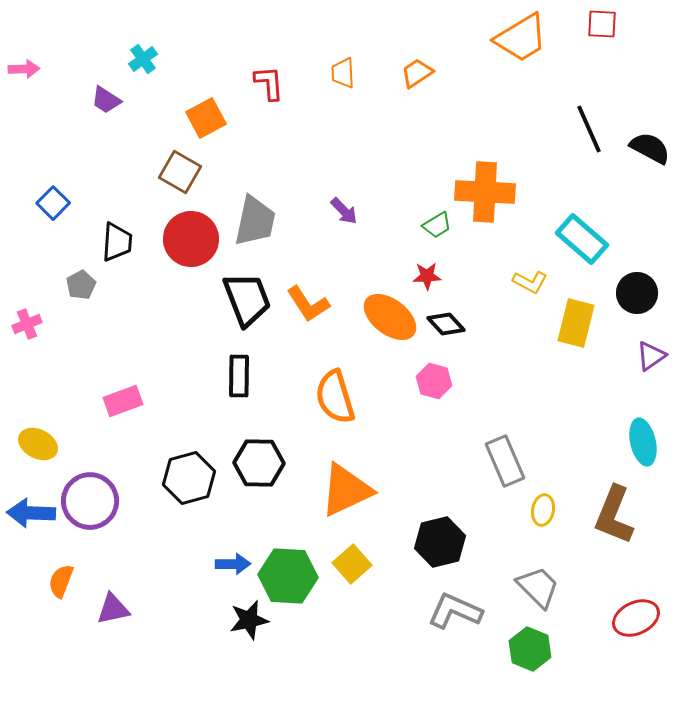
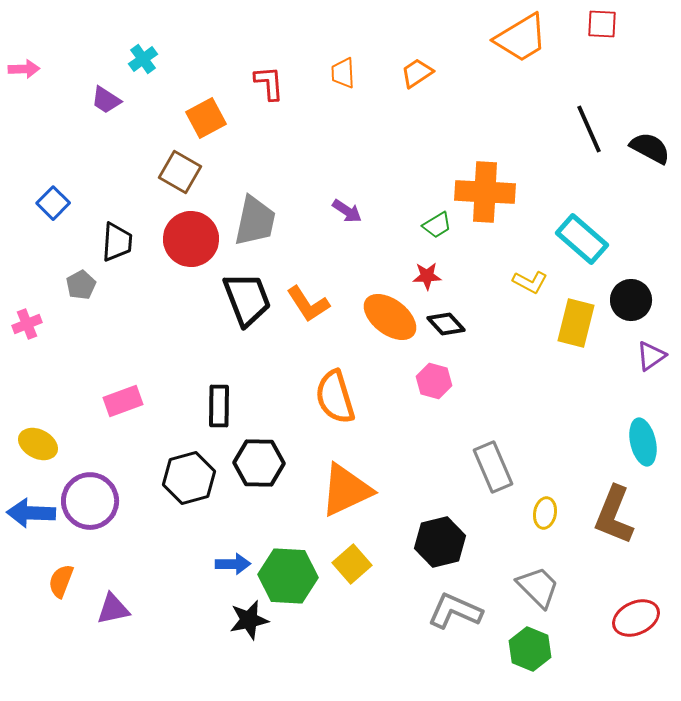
purple arrow at (344, 211): moved 3 px right; rotated 12 degrees counterclockwise
black circle at (637, 293): moved 6 px left, 7 px down
black rectangle at (239, 376): moved 20 px left, 30 px down
gray rectangle at (505, 461): moved 12 px left, 6 px down
yellow ellipse at (543, 510): moved 2 px right, 3 px down
